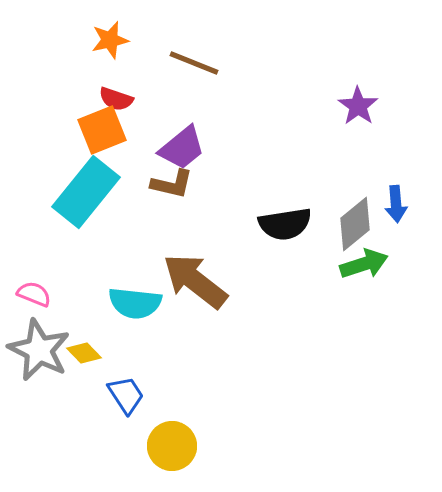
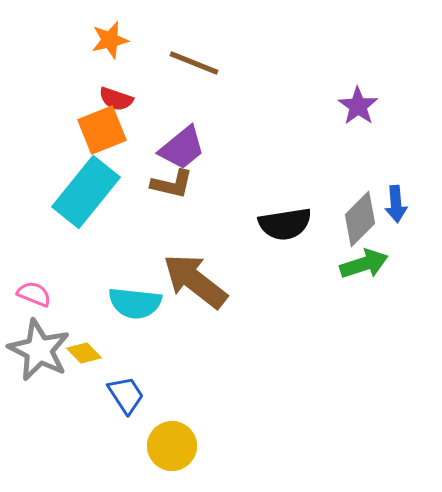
gray diamond: moved 5 px right, 5 px up; rotated 6 degrees counterclockwise
